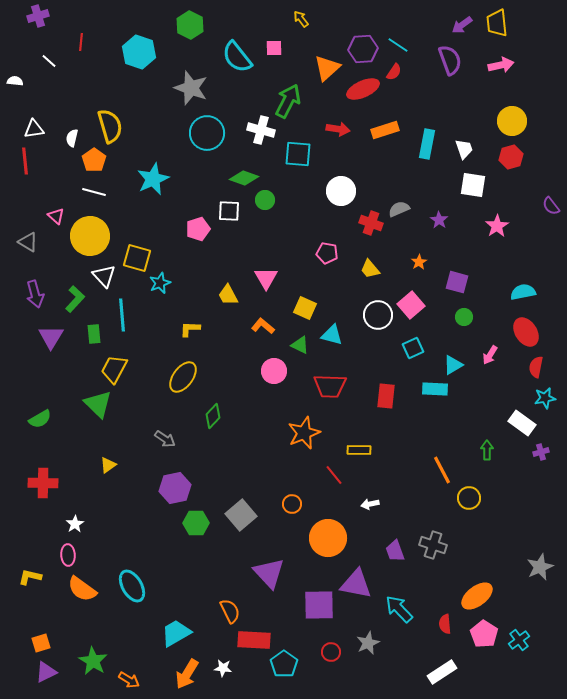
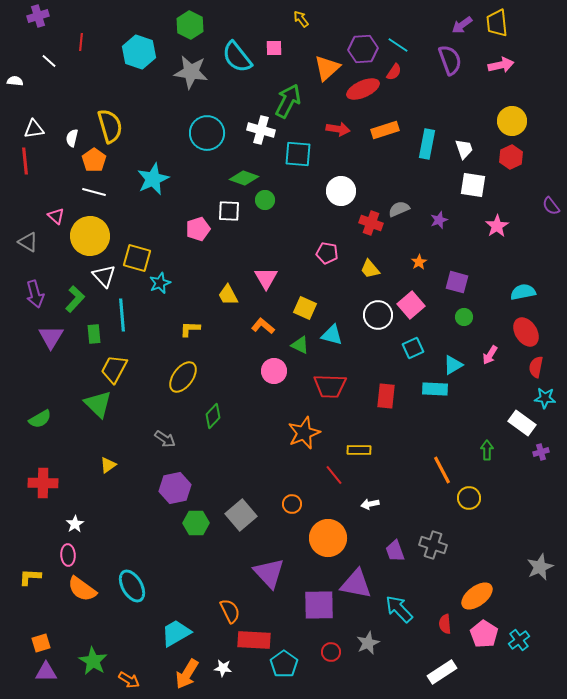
gray star at (191, 88): moved 16 px up; rotated 12 degrees counterclockwise
red hexagon at (511, 157): rotated 10 degrees counterclockwise
purple star at (439, 220): rotated 18 degrees clockwise
cyan star at (545, 398): rotated 15 degrees clockwise
yellow L-shape at (30, 577): rotated 10 degrees counterclockwise
purple triangle at (46, 672): rotated 25 degrees clockwise
